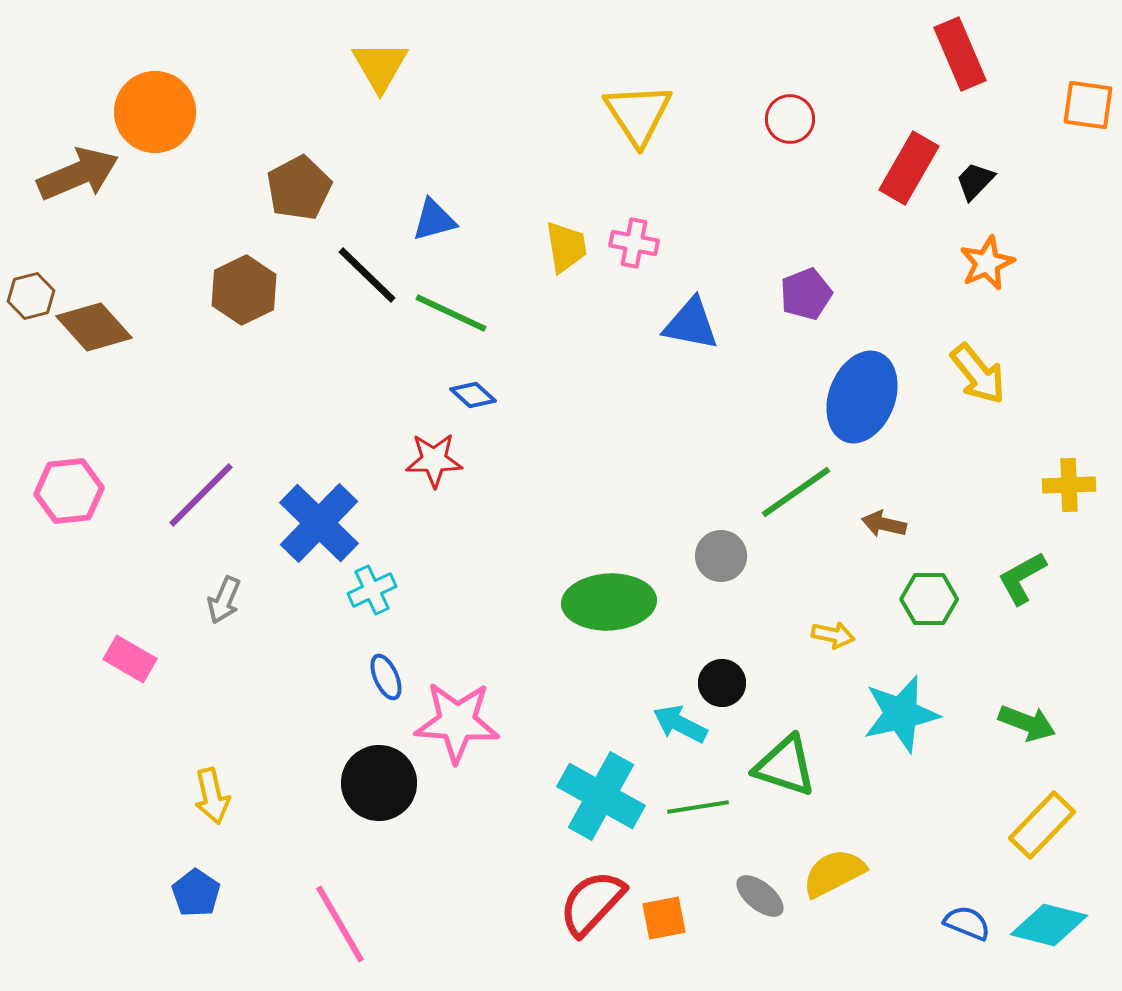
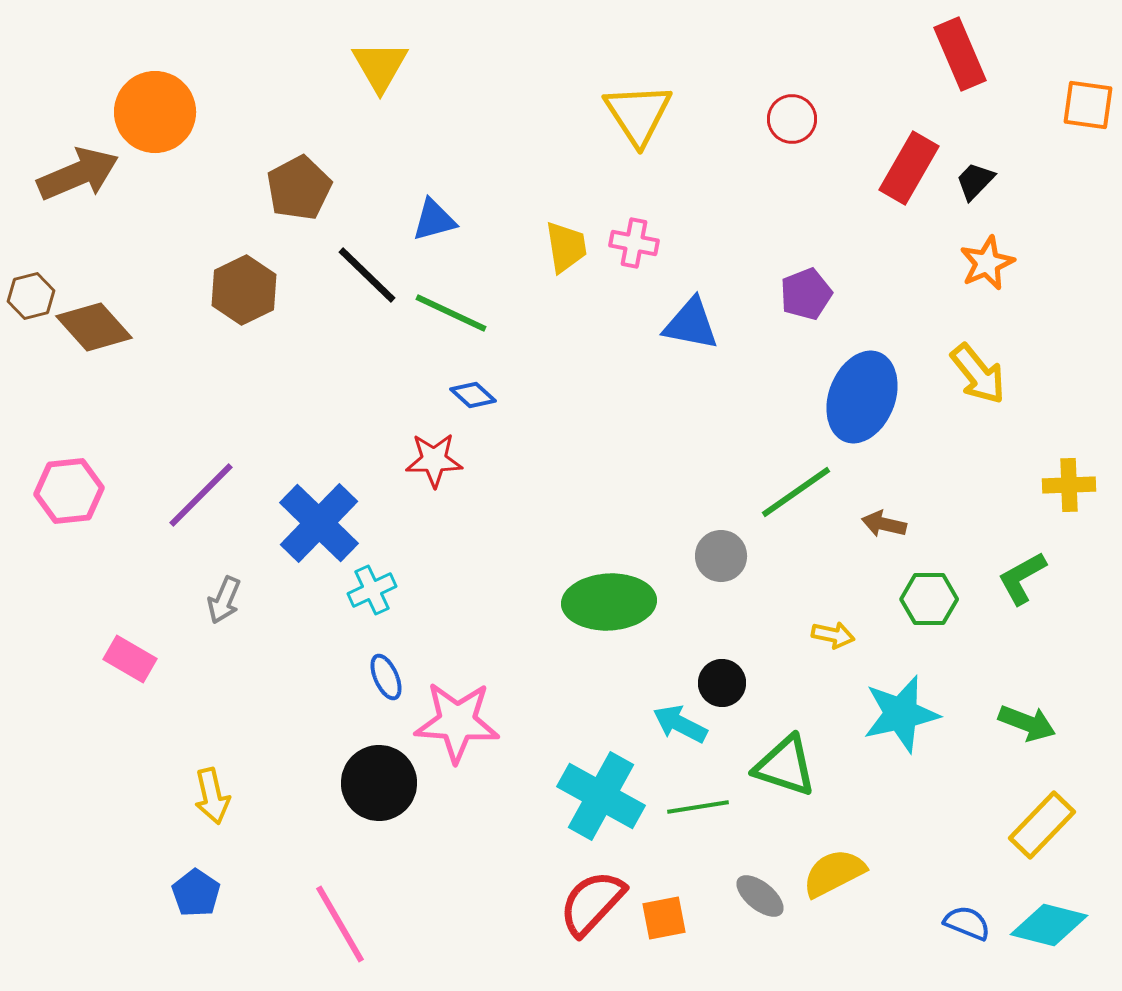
red circle at (790, 119): moved 2 px right
